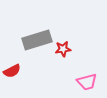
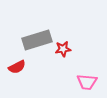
red semicircle: moved 5 px right, 4 px up
pink trapezoid: rotated 20 degrees clockwise
